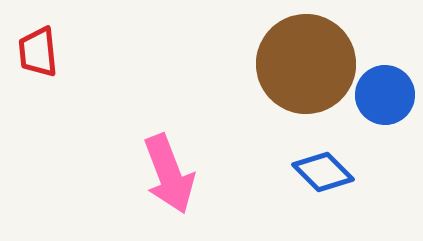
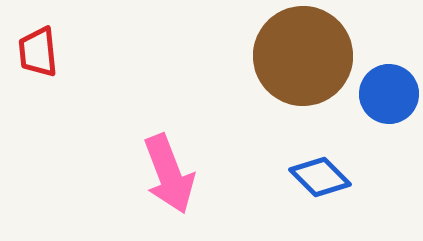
brown circle: moved 3 px left, 8 px up
blue circle: moved 4 px right, 1 px up
blue diamond: moved 3 px left, 5 px down
